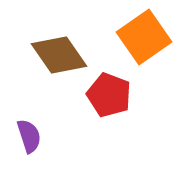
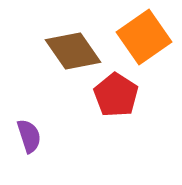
brown diamond: moved 14 px right, 4 px up
red pentagon: moved 7 px right; rotated 12 degrees clockwise
